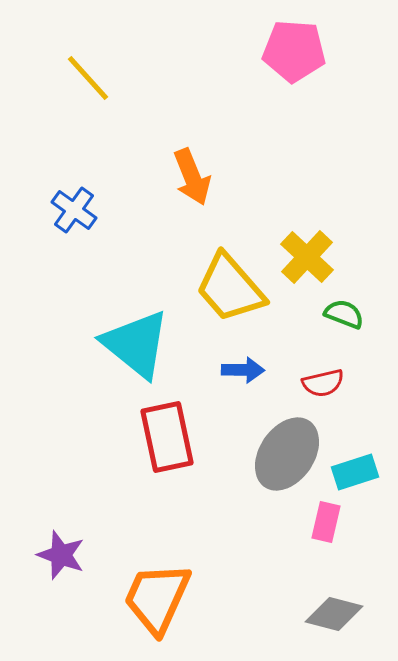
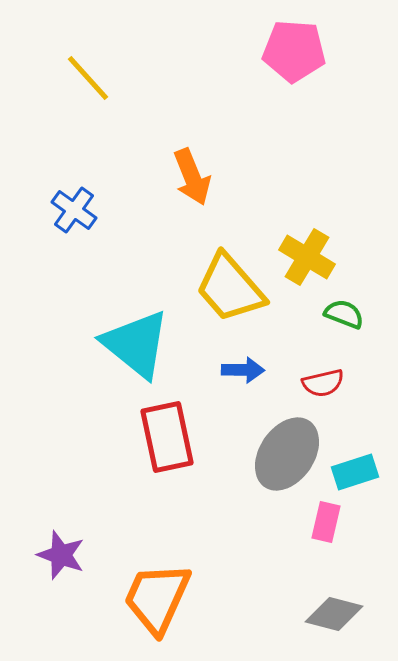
yellow cross: rotated 12 degrees counterclockwise
